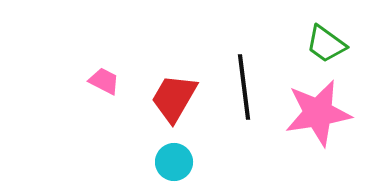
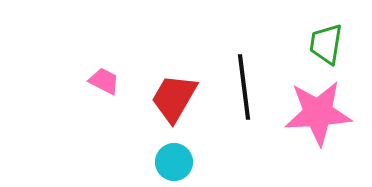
green trapezoid: rotated 63 degrees clockwise
pink star: rotated 6 degrees clockwise
